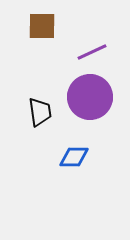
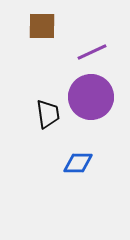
purple circle: moved 1 px right
black trapezoid: moved 8 px right, 2 px down
blue diamond: moved 4 px right, 6 px down
